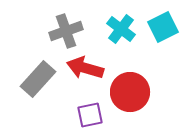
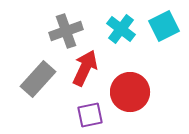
cyan square: moved 1 px right, 1 px up
red arrow: rotated 99 degrees clockwise
